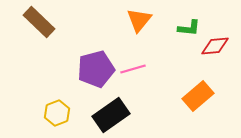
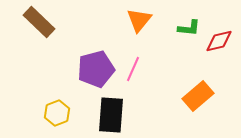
red diamond: moved 4 px right, 5 px up; rotated 8 degrees counterclockwise
pink line: rotated 50 degrees counterclockwise
black rectangle: rotated 51 degrees counterclockwise
